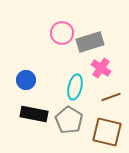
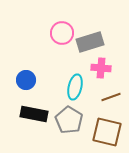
pink cross: rotated 30 degrees counterclockwise
